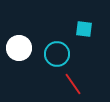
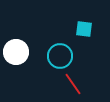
white circle: moved 3 px left, 4 px down
cyan circle: moved 3 px right, 2 px down
